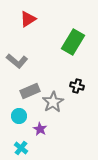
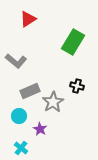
gray L-shape: moved 1 px left
